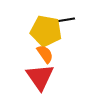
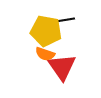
orange semicircle: rotated 144 degrees clockwise
red triangle: moved 22 px right, 10 px up
